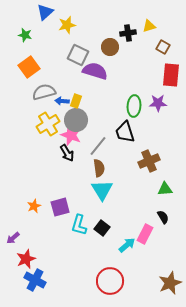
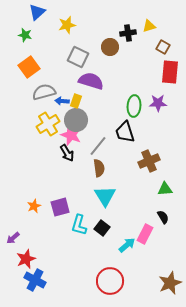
blue triangle: moved 8 px left
gray square: moved 2 px down
purple semicircle: moved 4 px left, 10 px down
red rectangle: moved 1 px left, 3 px up
cyan triangle: moved 3 px right, 6 px down
